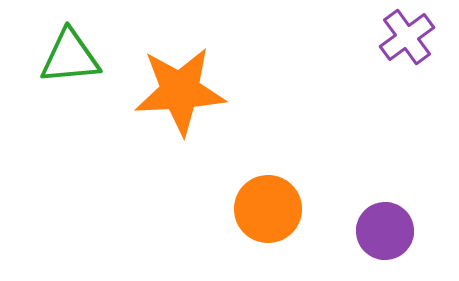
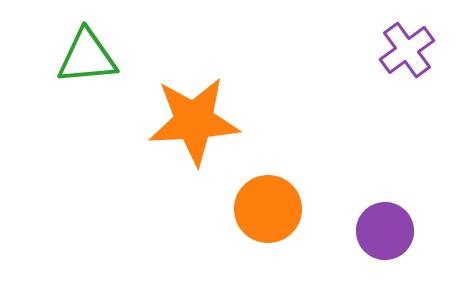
purple cross: moved 13 px down
green triangle: moved 17 px right
orange star: moved 14 px right, 30 px down
